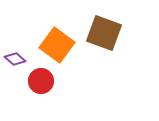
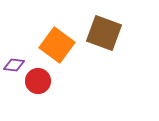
purple diamond: moved 1 px left, 6 px down; rotated 35 degrees counterclockwise
red circle: moved 3 px left
